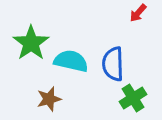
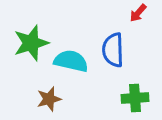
green star: rotated 18 degrees clockwise
blue semicircle: moved 14 px up
green cross: moved 2 px right; rotated 28 degrees clockwise
